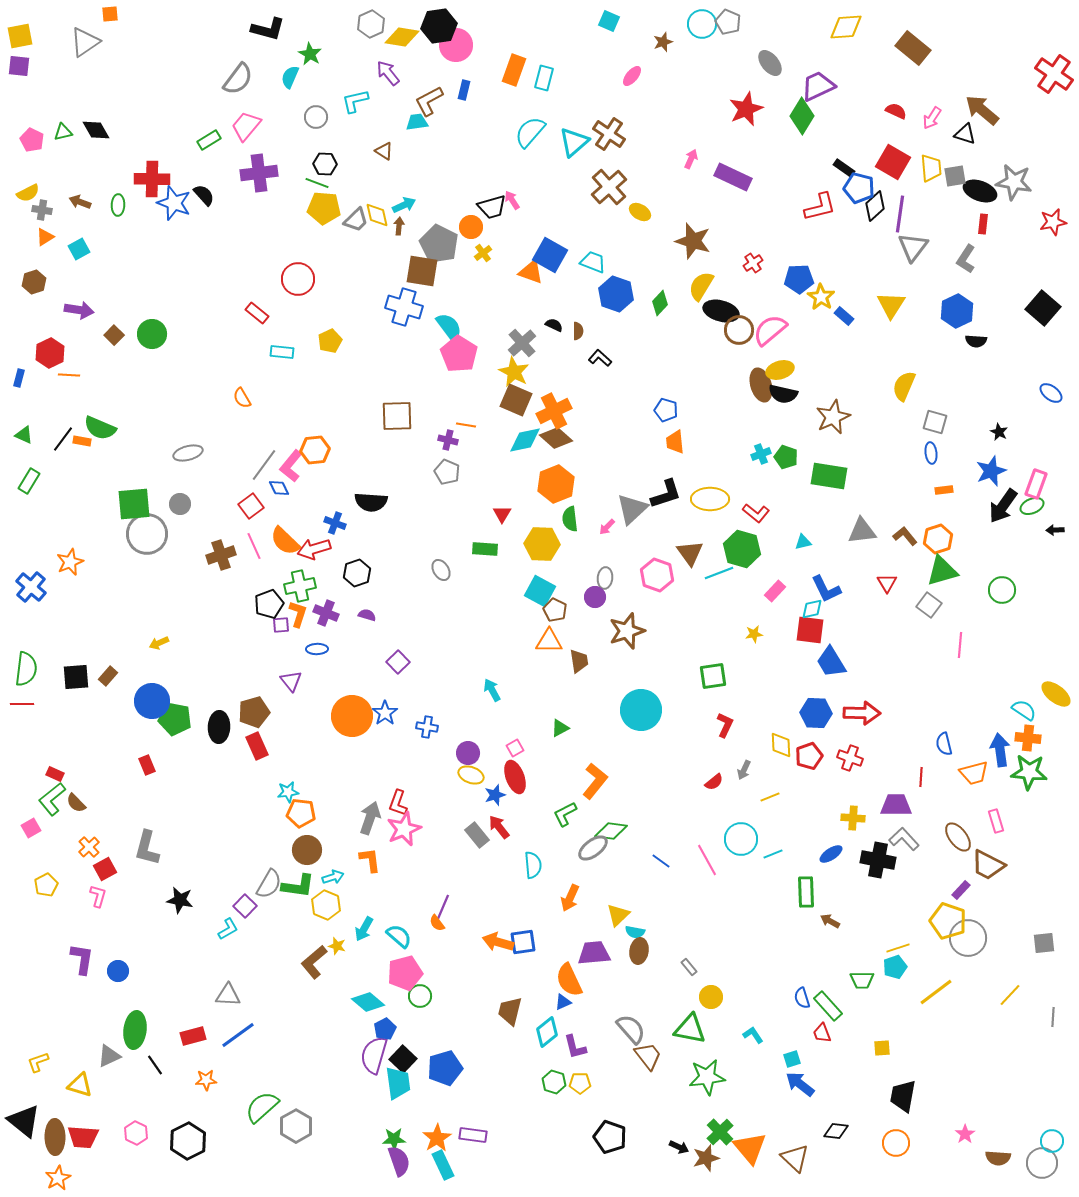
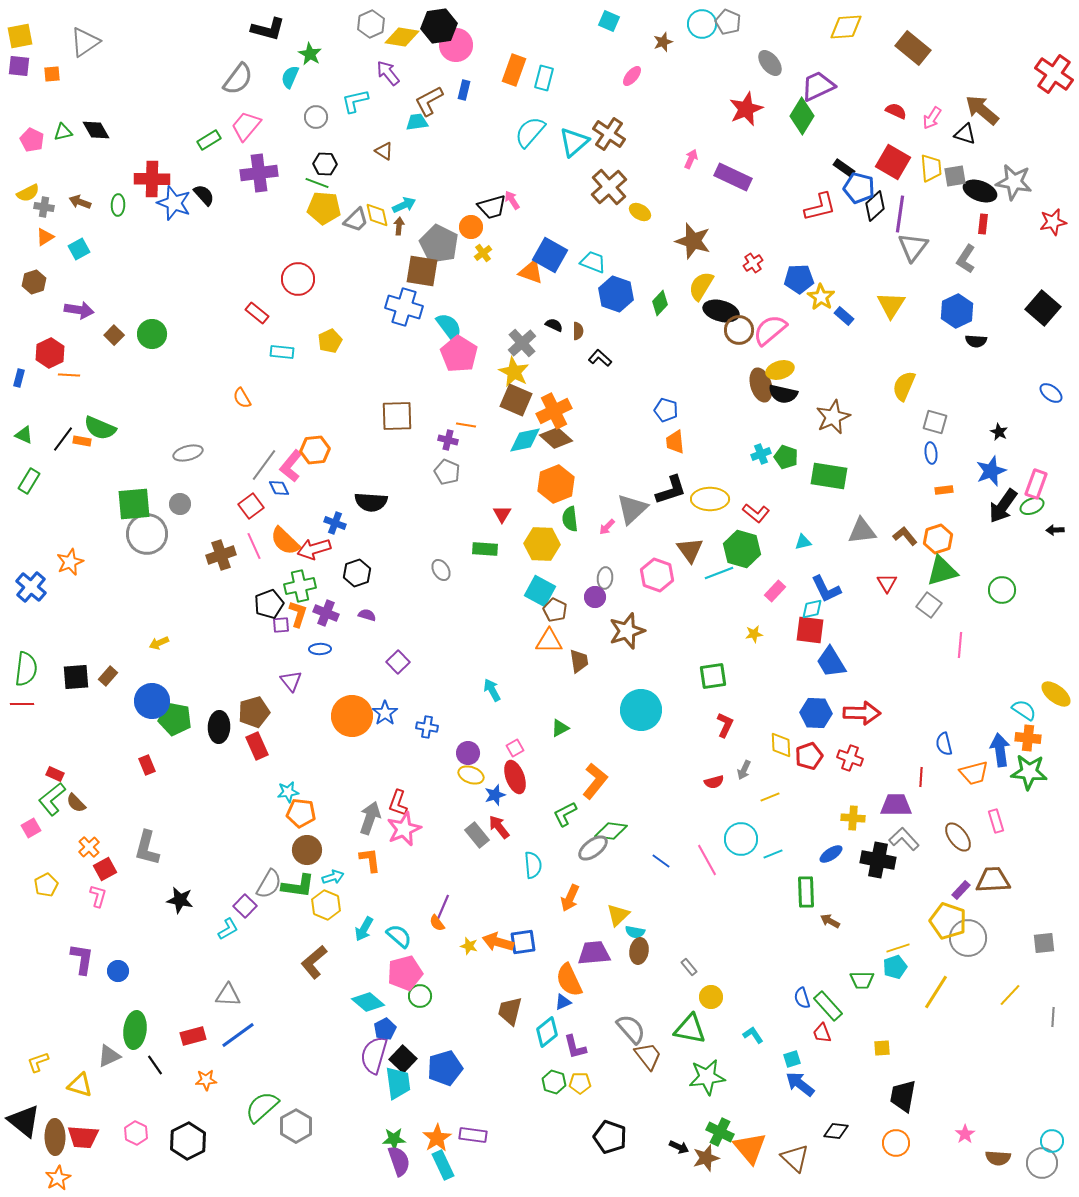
orange square at (110, 14): moved 58 px left, 60 px down
gray cross at (42, 210): moved 2 px right, 3 px up
black L-shape at (666, 494): moved 5 px right, 4 px up
brown triangle at (690, 553): moved 3 px up
blue ellipse at (317, 649): moved 3 px right
red semicircle at (714, 782): rotated 24 degrees clockwise
brown trapezoid at (988, 865): moved 5 px right, 15 px down; rotated 150 degrees clockwise
yellow star at (337, 946): moved 132 px right
yellow line at (936, 992): rotated 21 degrees counterclockwise
green cross at (720, 1132): rotated 20 degrees counterclockwise
